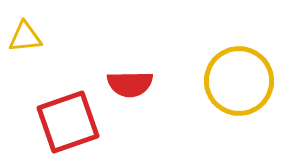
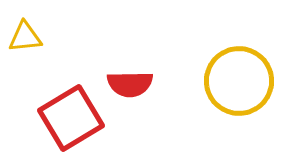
red square: moved 3 px right, 4 px up; rotated 12 degrees counterclockwise
